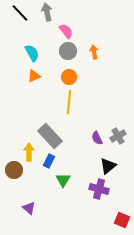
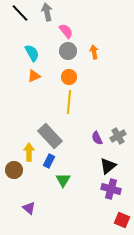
purple cross: moved 12 px right
